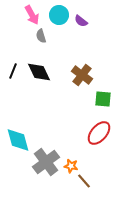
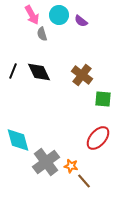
gray semicircle: moved 1 px right, 2 px up
red ellipse: moved 1 px left, 5 px down
